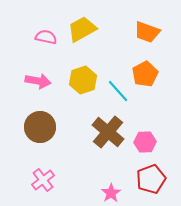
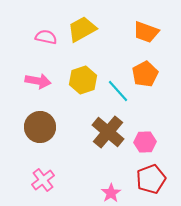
orange trapezoid: moved 1 px left
